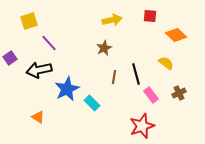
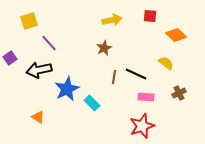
black line: rotated 50 degrees counterclockwise
pink rectangle: moved 5 px left, 2 px down; rotated 49 degrees counterclockwise
